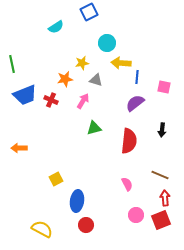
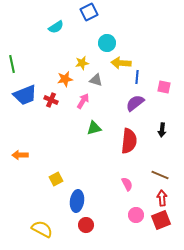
orange arrow: moved 1 px right, 7 px down
red arrow: moved 3 px left
